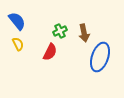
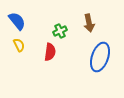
brown arrow: moved 5 px right, 10 px up
yellow semicircle: moved 1 px right, 1 px down
red semicircle: rotated 18 degrees counterclockwise
